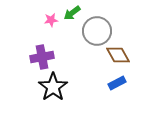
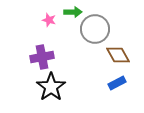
green arrow: moved 1 px right, 1 px up; rotated 144 degrees counterclockwise
pink star: moved 2 px left; rotated 24 degrees clockwise
gray circle: moved 2 px left, 2 px up
black star: moved 2 px left
